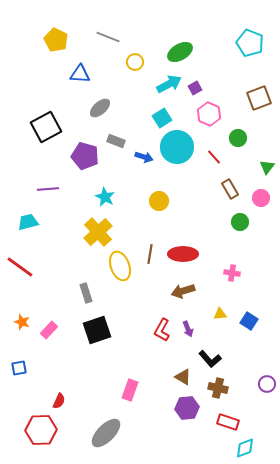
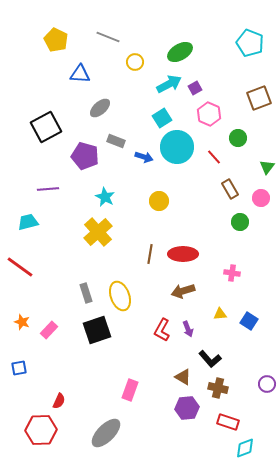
yellow ellipse at (120, 266): moved 30 px down
